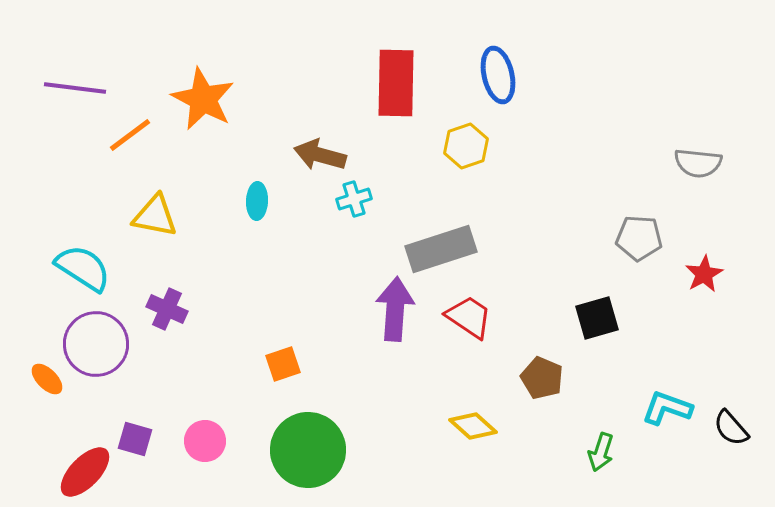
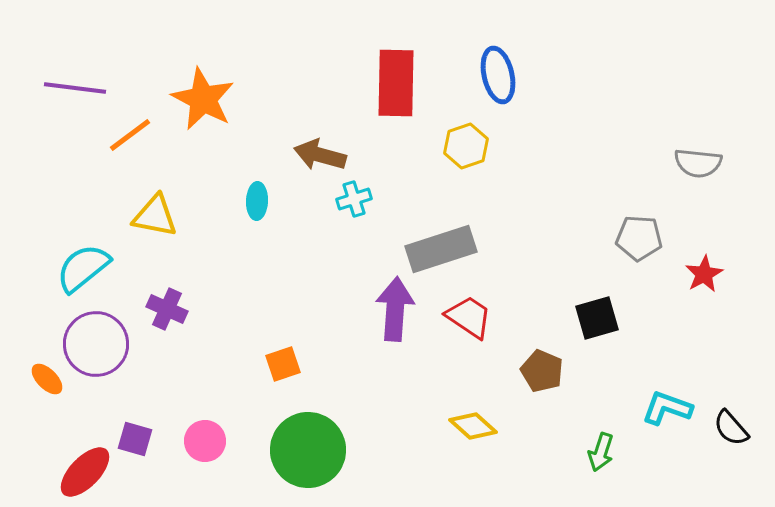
cyan semicircle: rotated 72 degrees counterclockwise
brown pentagon: moved 7 px up
